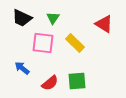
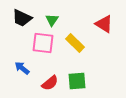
green triangle: moved 1 px left, 2 px down
